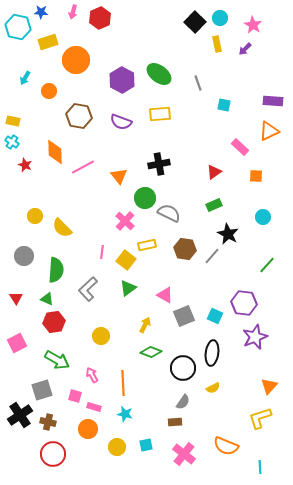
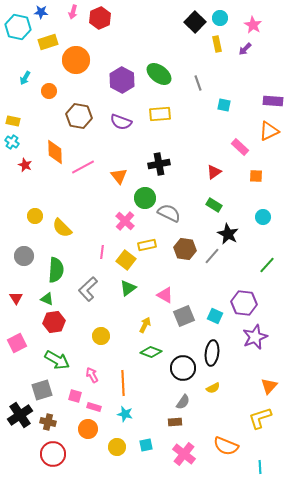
green rectangle at (214, 205): rotated 56 degrees clockwise
